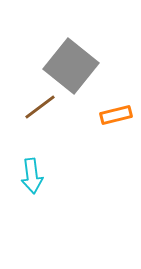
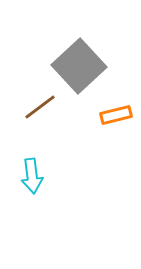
gray square: moved 8 px right; rotated 8 degrees clockwise
